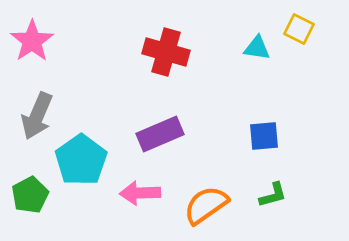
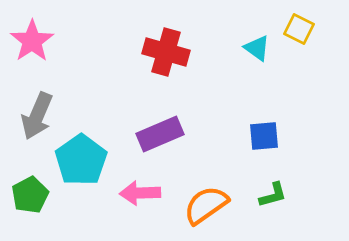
cyan triangle: rotated 28 degrees clockwise
